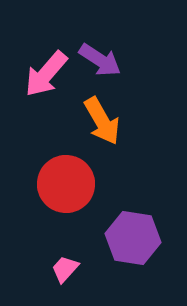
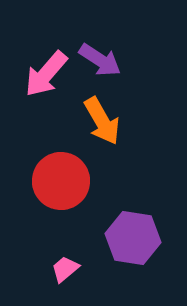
red circle: moved 5 px left, 3 px up
pink trapezoid: rotated 8 degrees clockwise
